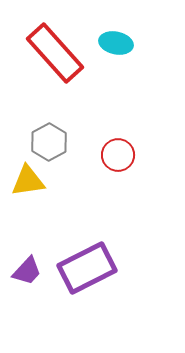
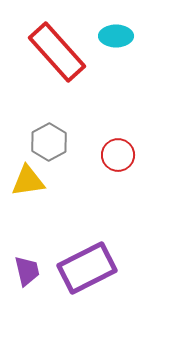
cyan ellipse: moved 7 px up; rotated 12 degrees counterclockwise
red rectangle: moved 2 px right, 1 px up
purple trapezoid: rotated 56 degrees counterclockwise
